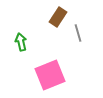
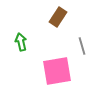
gray line: moved 4 px right, 13 px down
pink square: moved 7 px right, 4 px up; rotated 12 degrees clockwise
